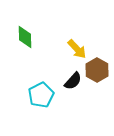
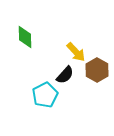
yellow arrow: moved 1 px left, 3 px down
black semicircle: moved 8 px left, 6 px up
cyan pentagon: moved 4 px right
